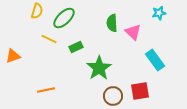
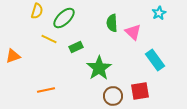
cyan star: rotated 16 degrees counterclockwise
